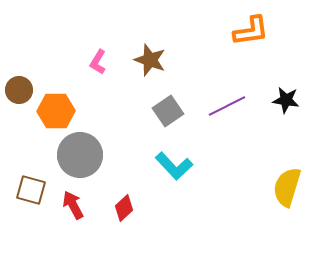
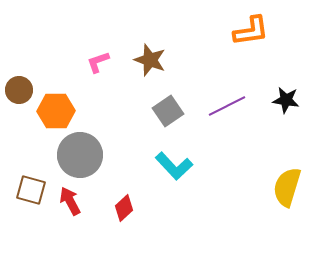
pink L-shape: rotated 40 degrees clockwise
red arrow: moved 3 px left, 4 px up
